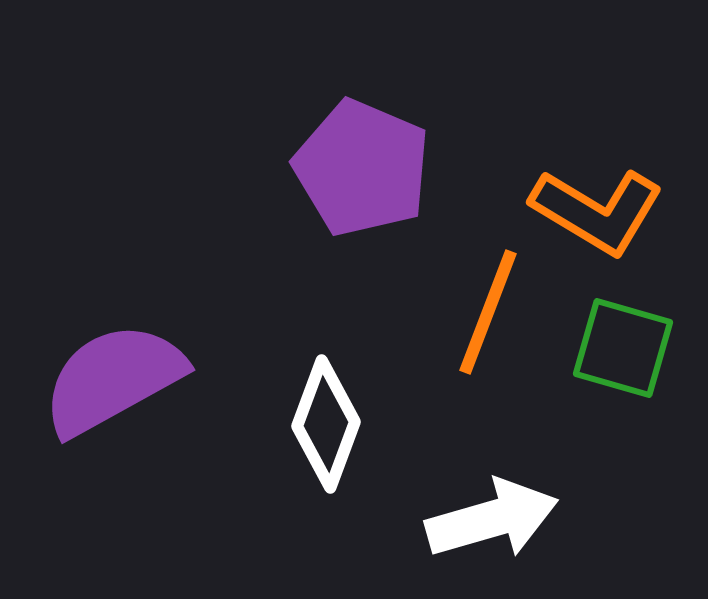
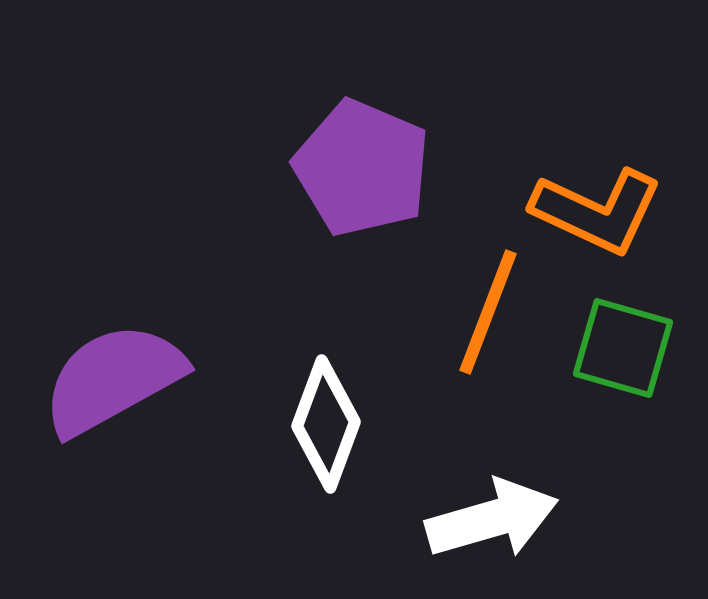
orange L-shape: rotated 6 degrees counterclockwise
